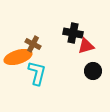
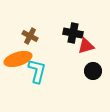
brown cross: moved 3 px left, 8 px up
orange ellipse: moved 2 px down
cyan L-shape: moved 2 px up
